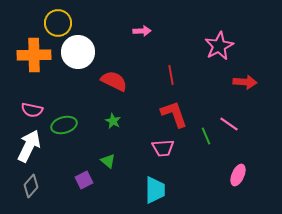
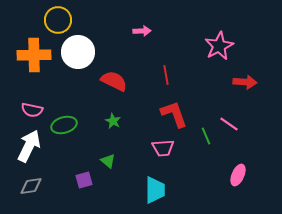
yellow circle: moved 3 px up
red line: moved 5 px left
purple square: rotated 12 degrees clockwise
gray diamond: rotated 40 degrees clockwise
